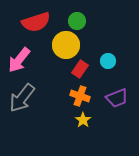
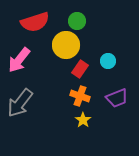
red semicircle: moved 1 px left
gray arrow: moved 2 px left, 5 px down
